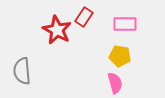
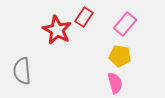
pink rectangle: rotated 50 degrees counterclockwise
